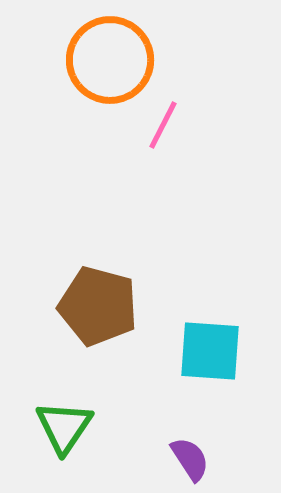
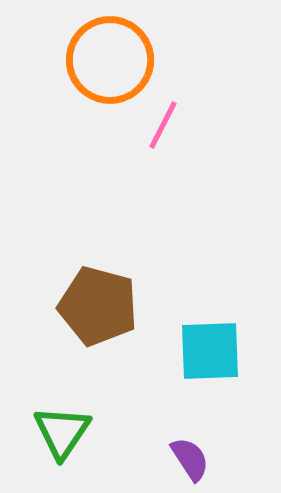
cyan square: rotated 6 degrees counterclockwise
green triangle: moved 2 px left, 5 px down
